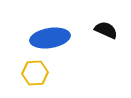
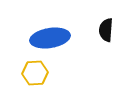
black semicircle: rotated 110 degrees counterclockwise
